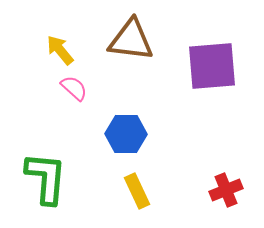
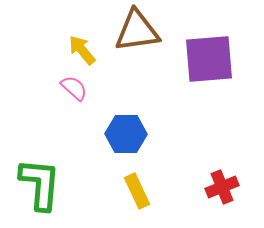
brown triangle: moved 6 px right, 9 px up; rotated 15 degrees counterclockwise
yellow arrow: moved 22 px right
purple square: moved 3 px left, 7 px up
green L-shape: moved 6 px left, 6 px down
red cross: moved 4 px left, 3 px up
